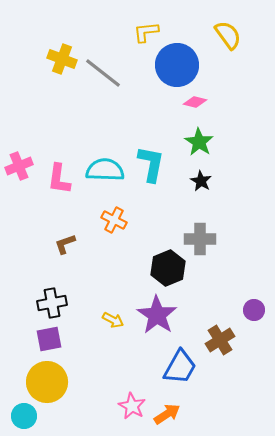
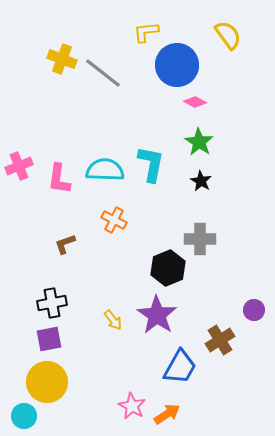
pink diamond: rotated 15 degrees clockwise
yellow arrow: rotated 25 degrees clockwise
